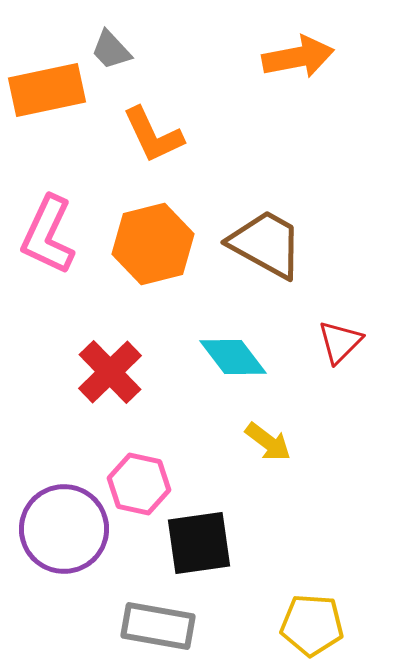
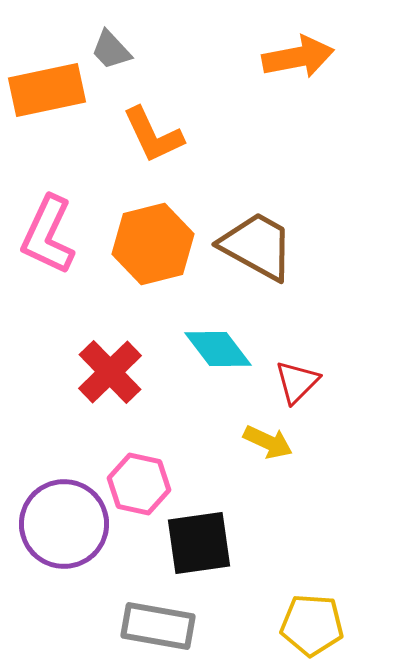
brown trapezoid: moved 9 px left, 2 px down
red triangle: moved 43 px left, 40 px down
cyan diamond: moved 15 px left, 8 px up
yellow arrow: rotated 12 degrees counterclockwise
purple circle: moved 5 px up
